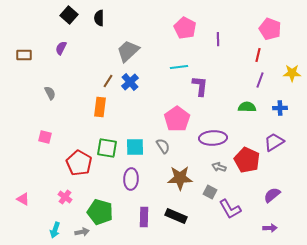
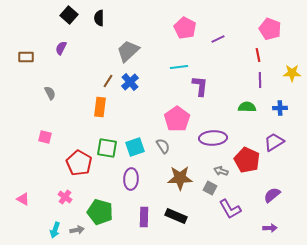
purple line at (218, 39): rotated 64 degrees clockwise
brown rectangle at (24, 55): moved 2 px right, 2 px down
red line at (258, 55): rotated 24 degrees counterclockwise
purple line at (260, 80): rotated 21 degrees counterclockwise
cyan square at (135, 147): rotated 18 degrees counterclockwise
gray arrow at (219, 167): moved 2 px right, 4 px down
gray square at (210, 192): moved 4 px up
gray arrow at (82, 232): moved 5 px left, 2 px up
